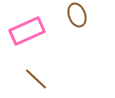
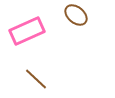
brown ellipse: moved 1 px left; rotated 30 degrees counterclockwise
